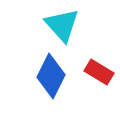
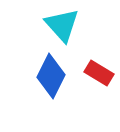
red rectangle: moved 1 px down
